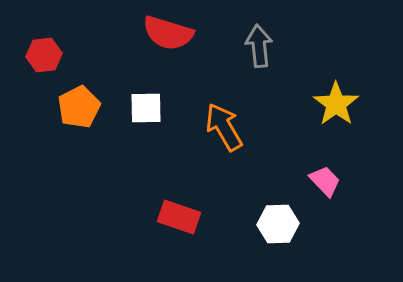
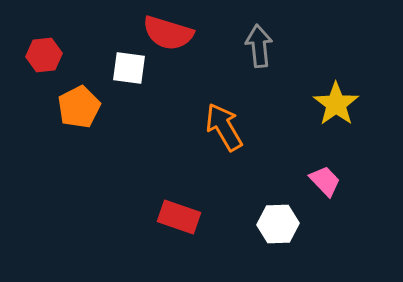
white square: moved 17 px left, 40 px up; rotated 9 degrees clockwise
